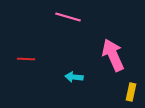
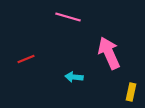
pink arrow: moved 4 px left, 2 px up
red line: rotated 24 degrees counterclockwise
